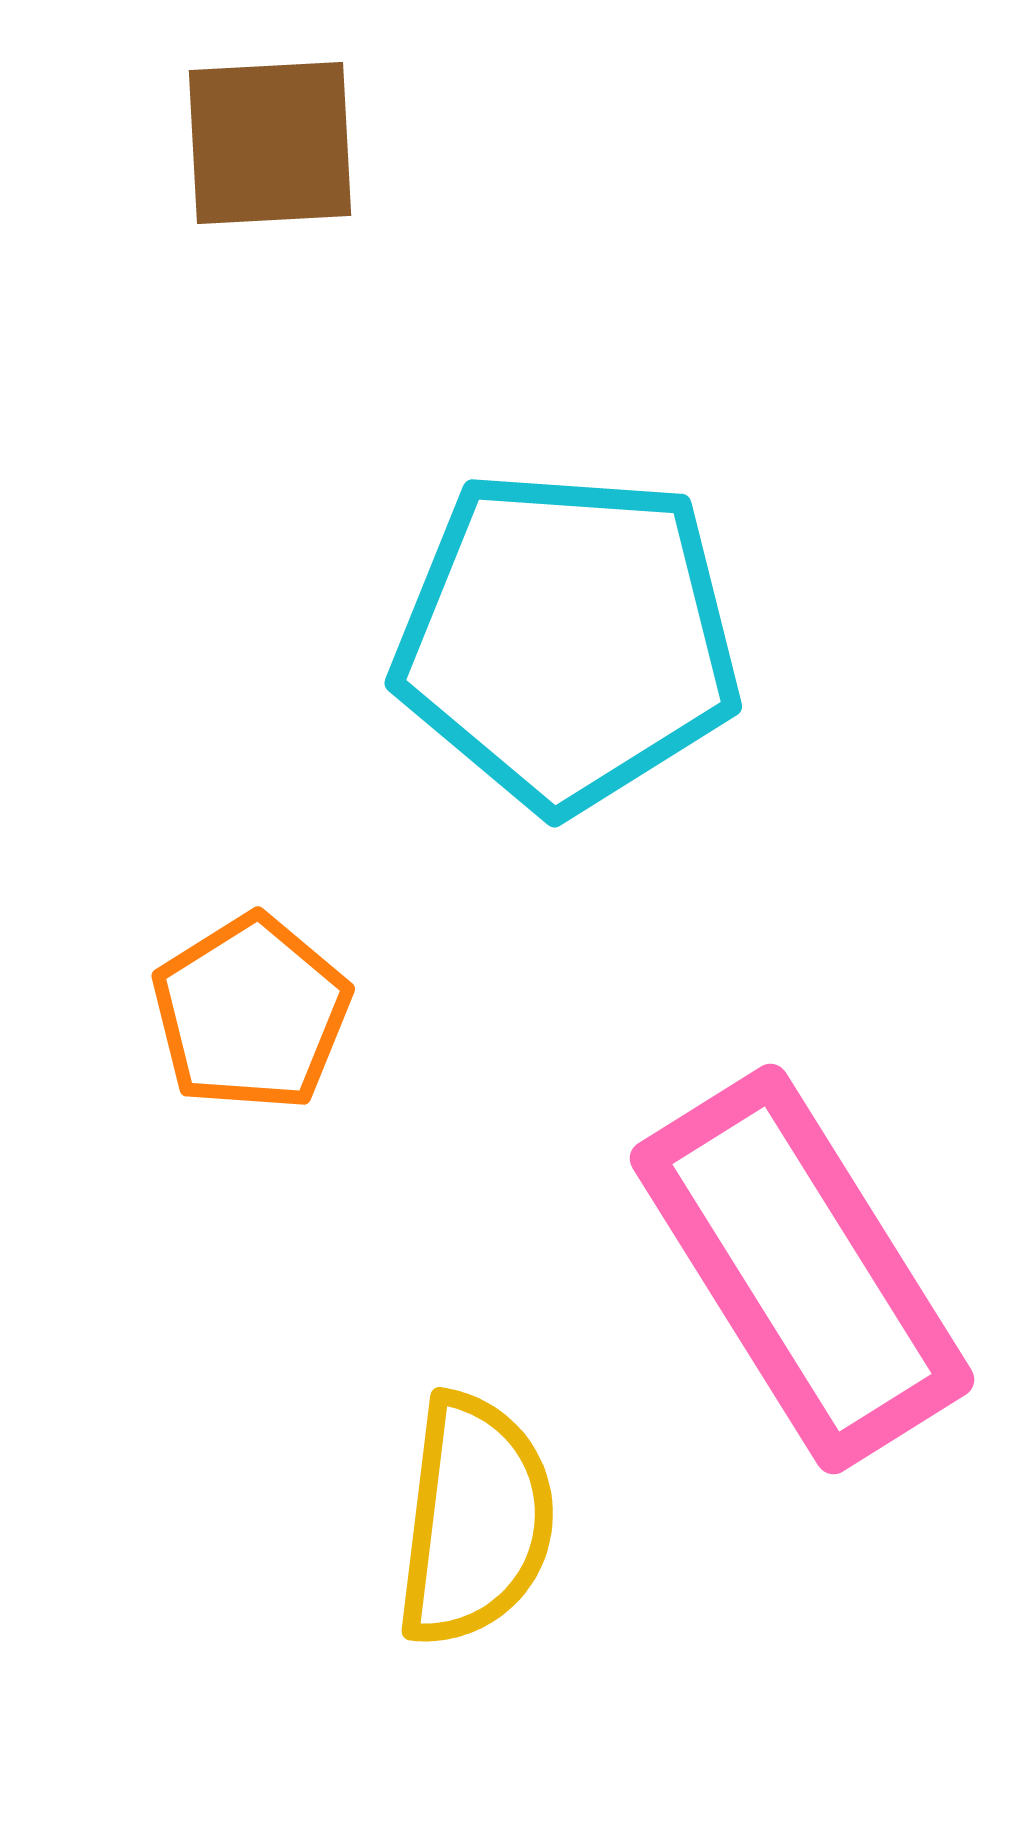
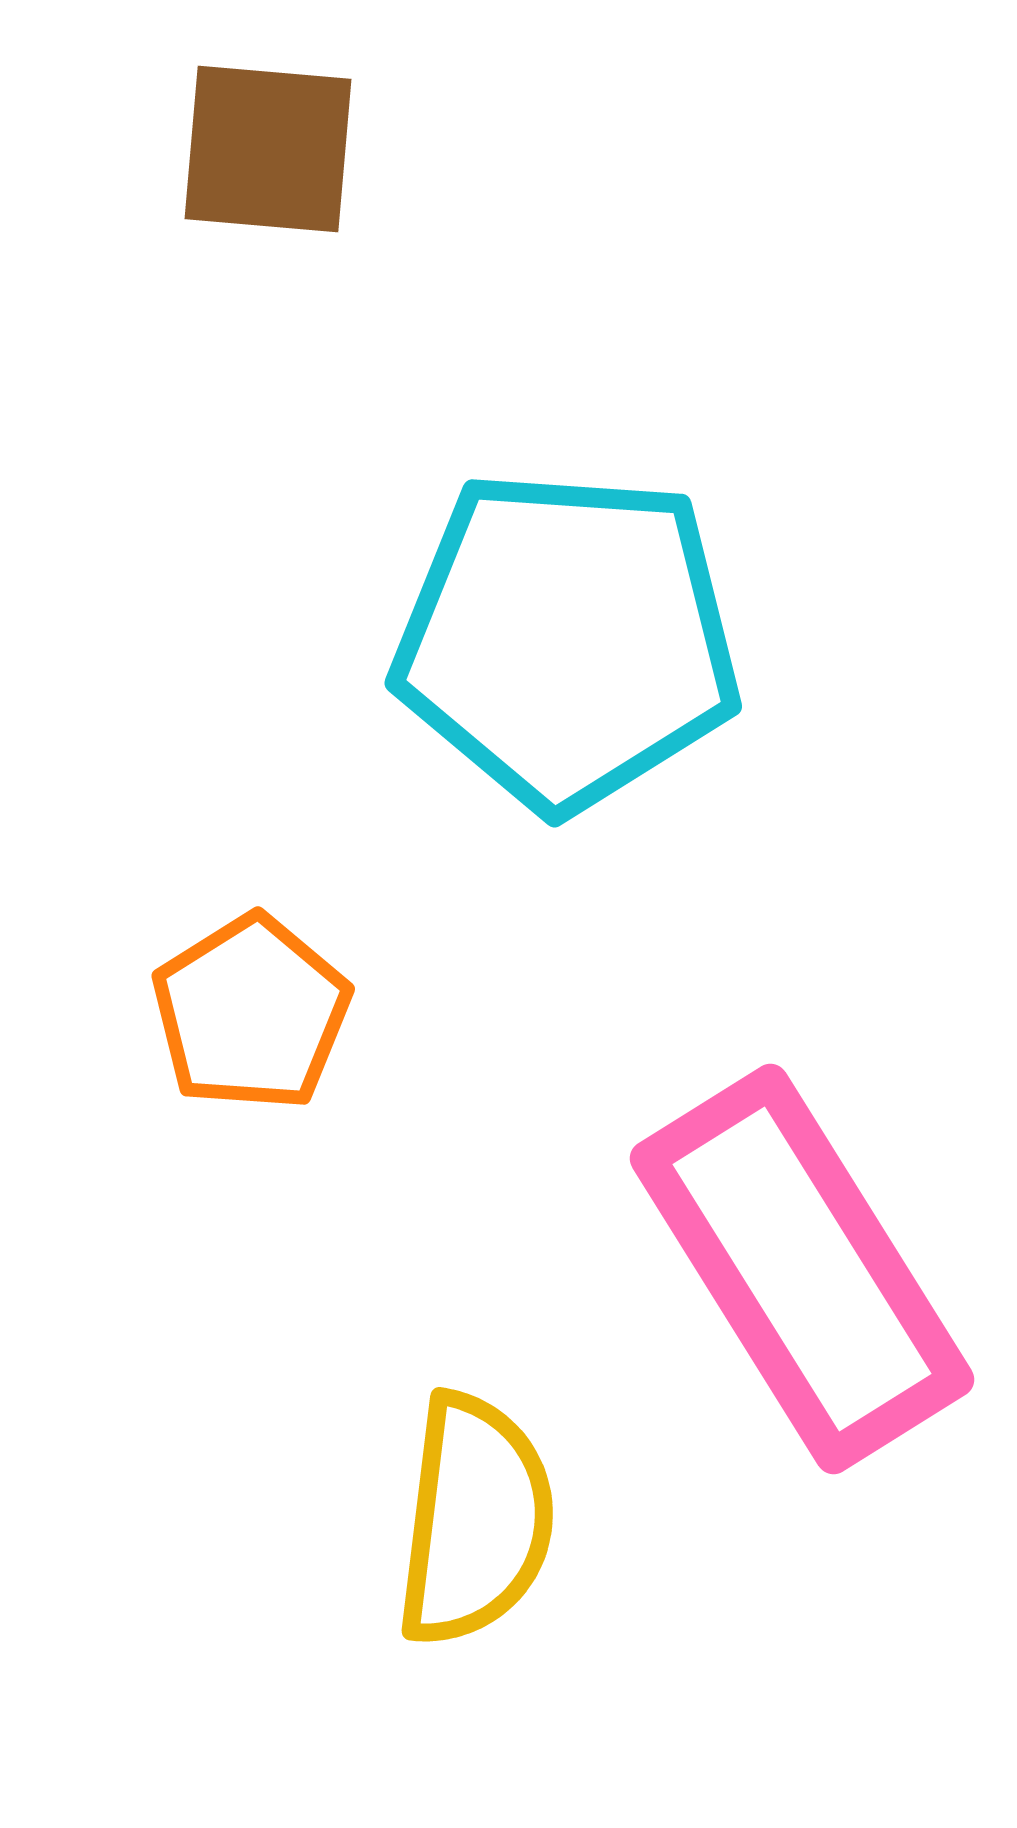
brown square: moved 2 px left, 6 px down; rotated 8 degrees clockwise
